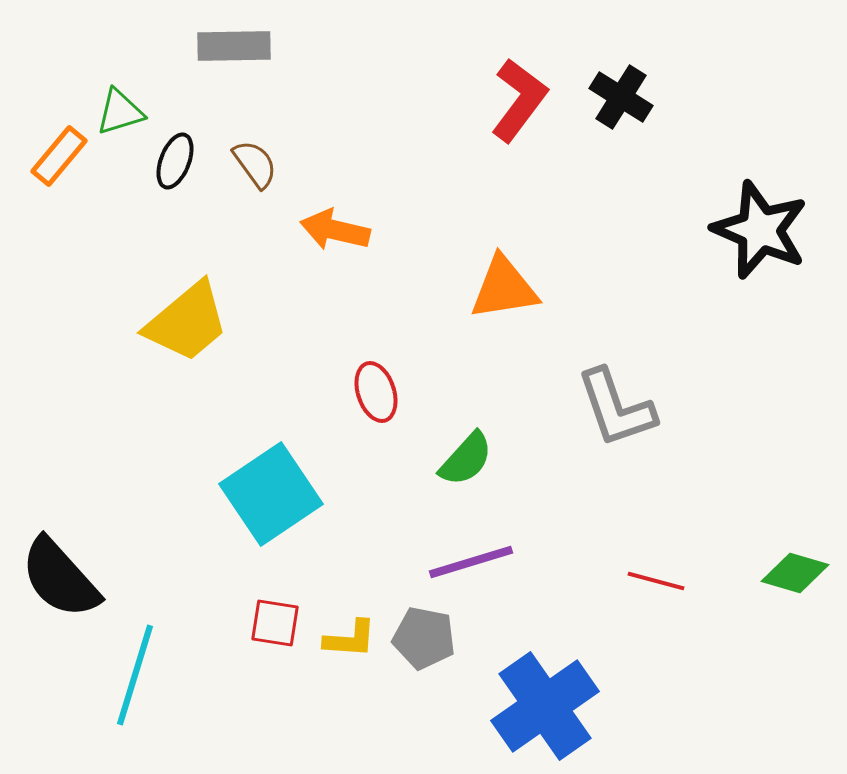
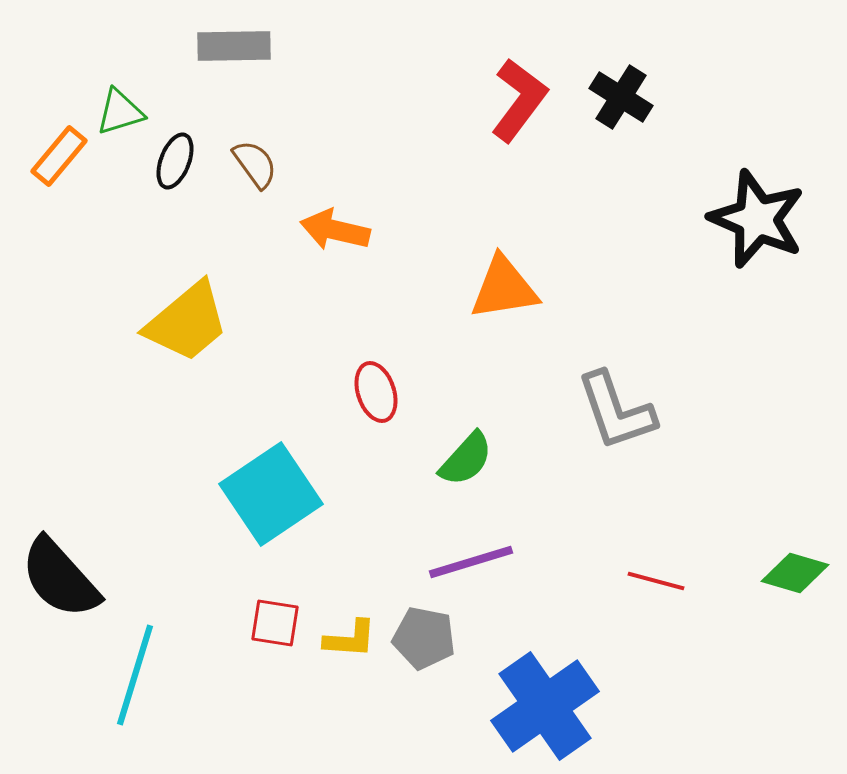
black star: moved 3 px left, 11 px up
gray L-shape: moved 3 px down
